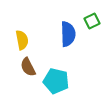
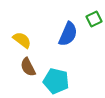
green square: moved 2 px right, 2 px up
blue semicircle: rotated 25 degrees clockwise
yellow semicircle: rotated 42 degrees counterclockwise
